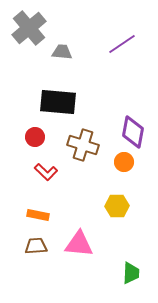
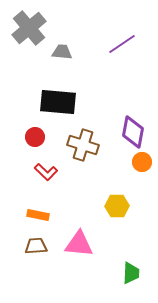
orange circle: moved 18 px right
